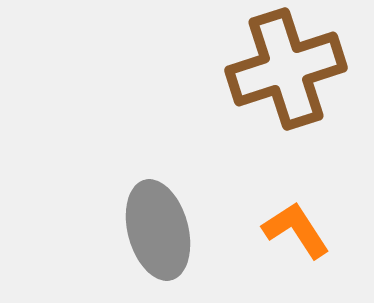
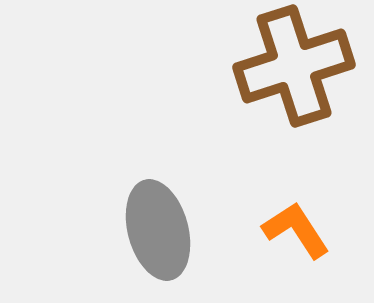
brown cross: moved 8 px right, 3 px up
